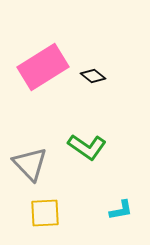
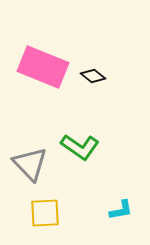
pink rectangle: rotated 54 degrees clockwise
green L-shape: moved 7 px left
